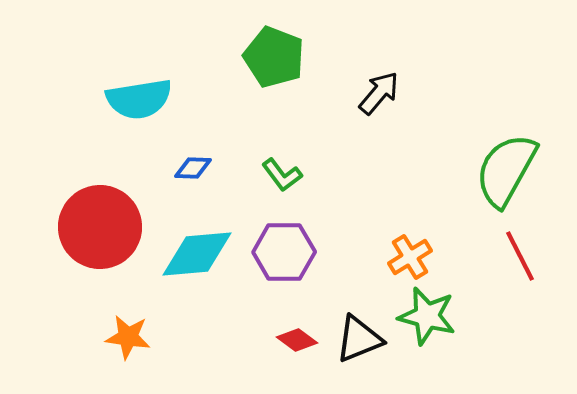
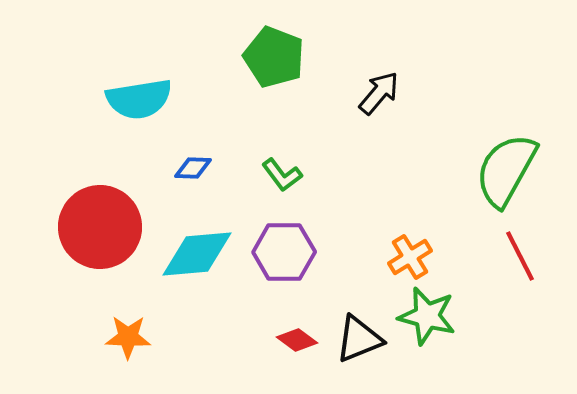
orange star: rotated 6 degrees counterclockwise
